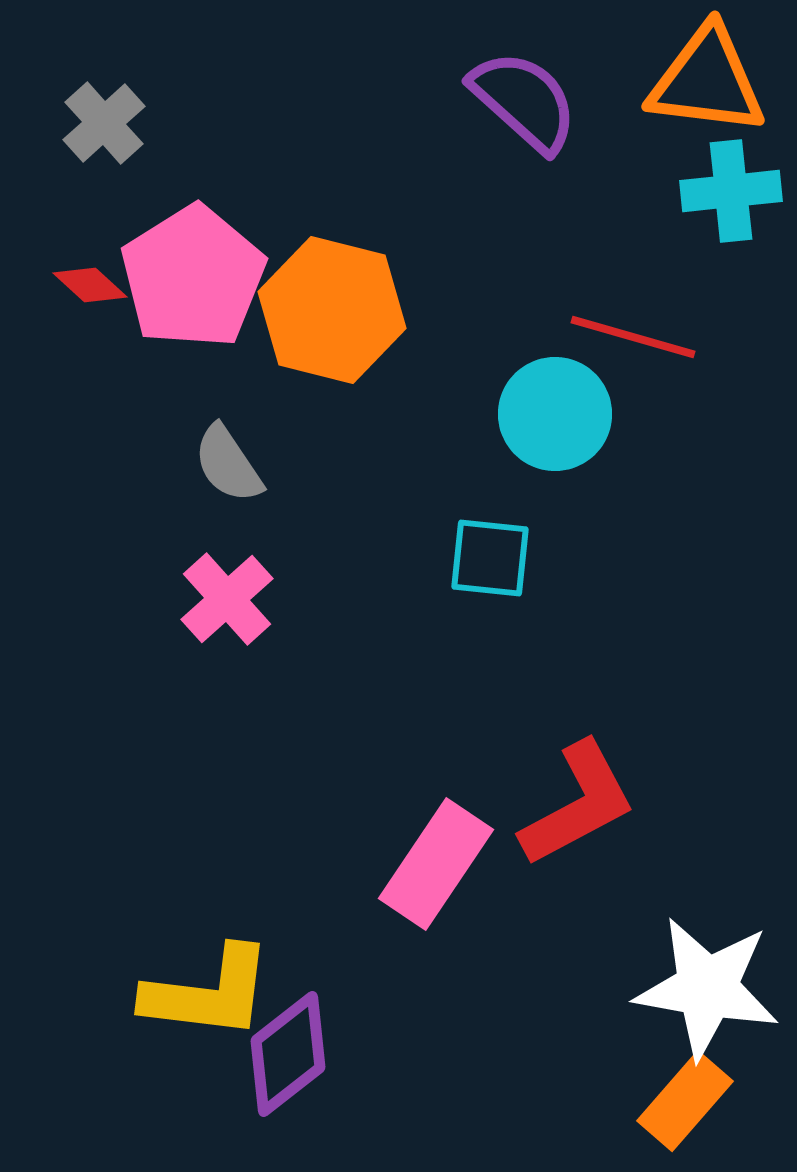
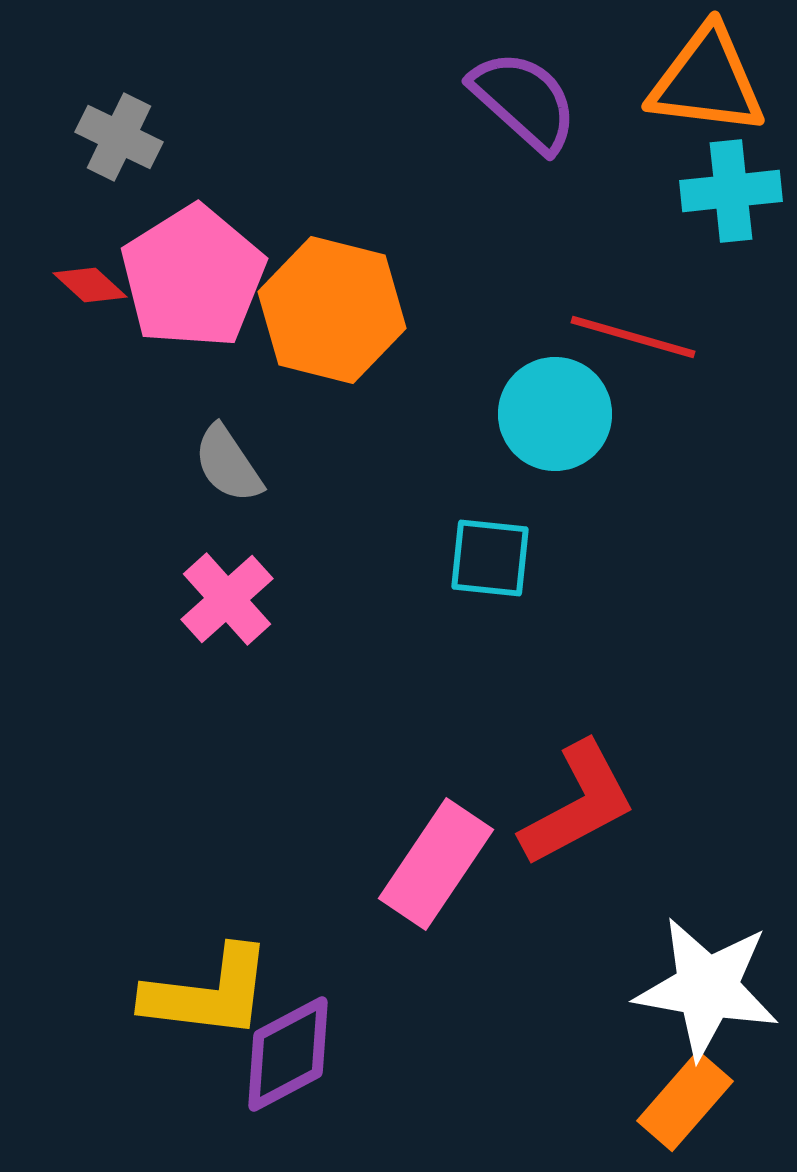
gray cross: moved 15 px right, 14 px down; rotated 22 degrees counterclockwise
purple diamond: rotated 10 degrees clockwise
